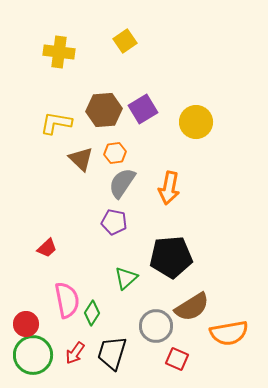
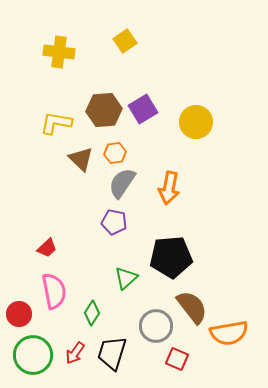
pink semicircle: moved 13 px left, 9 px up
brown semicircle: rotated 96 degrees counterclockwise
red circle: moved 7 px left, 10 px up
